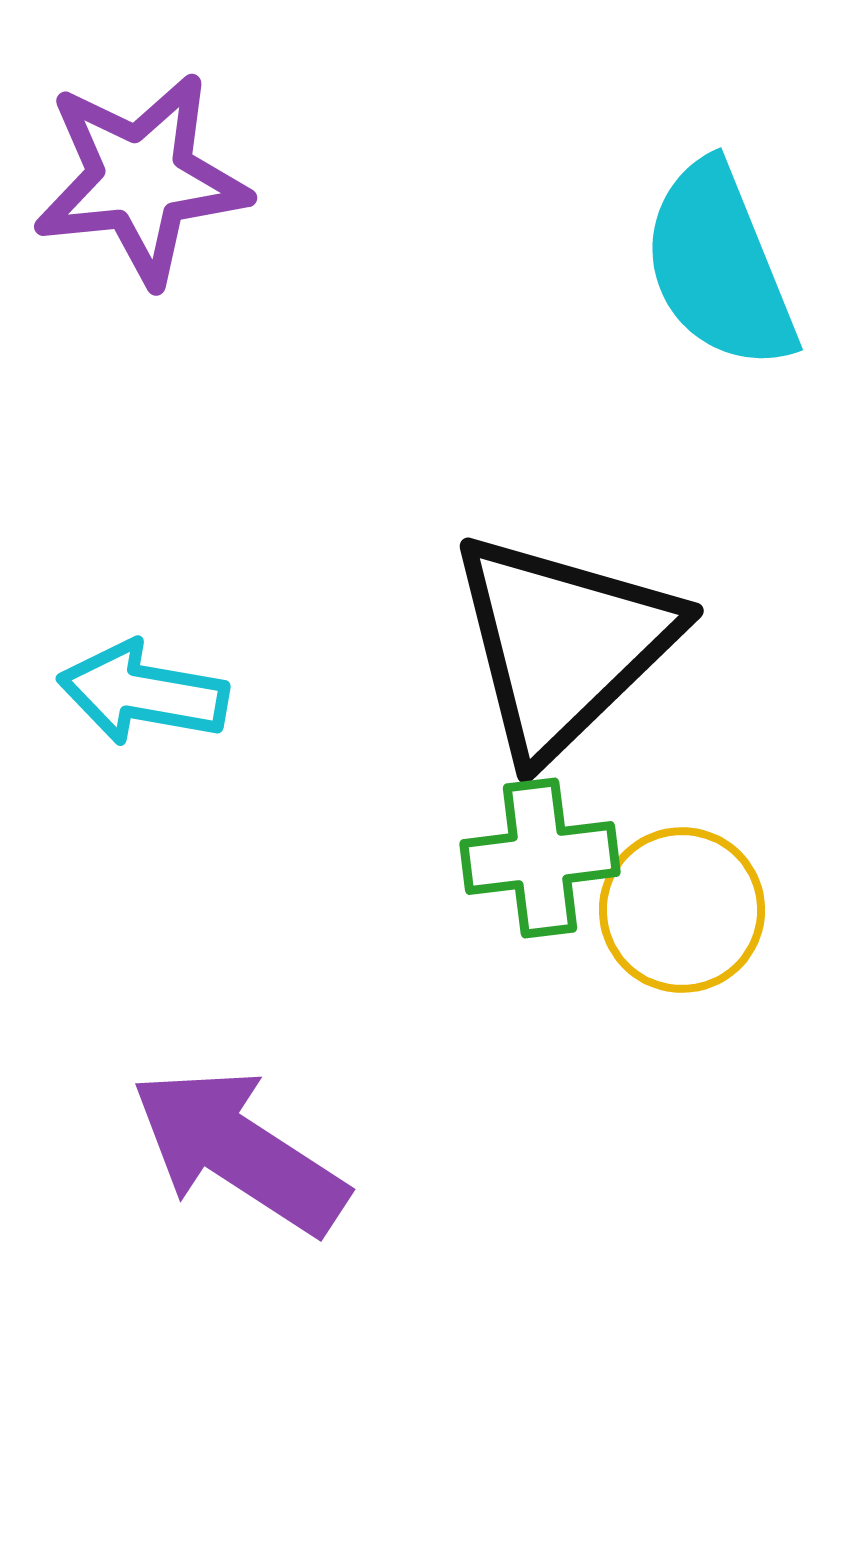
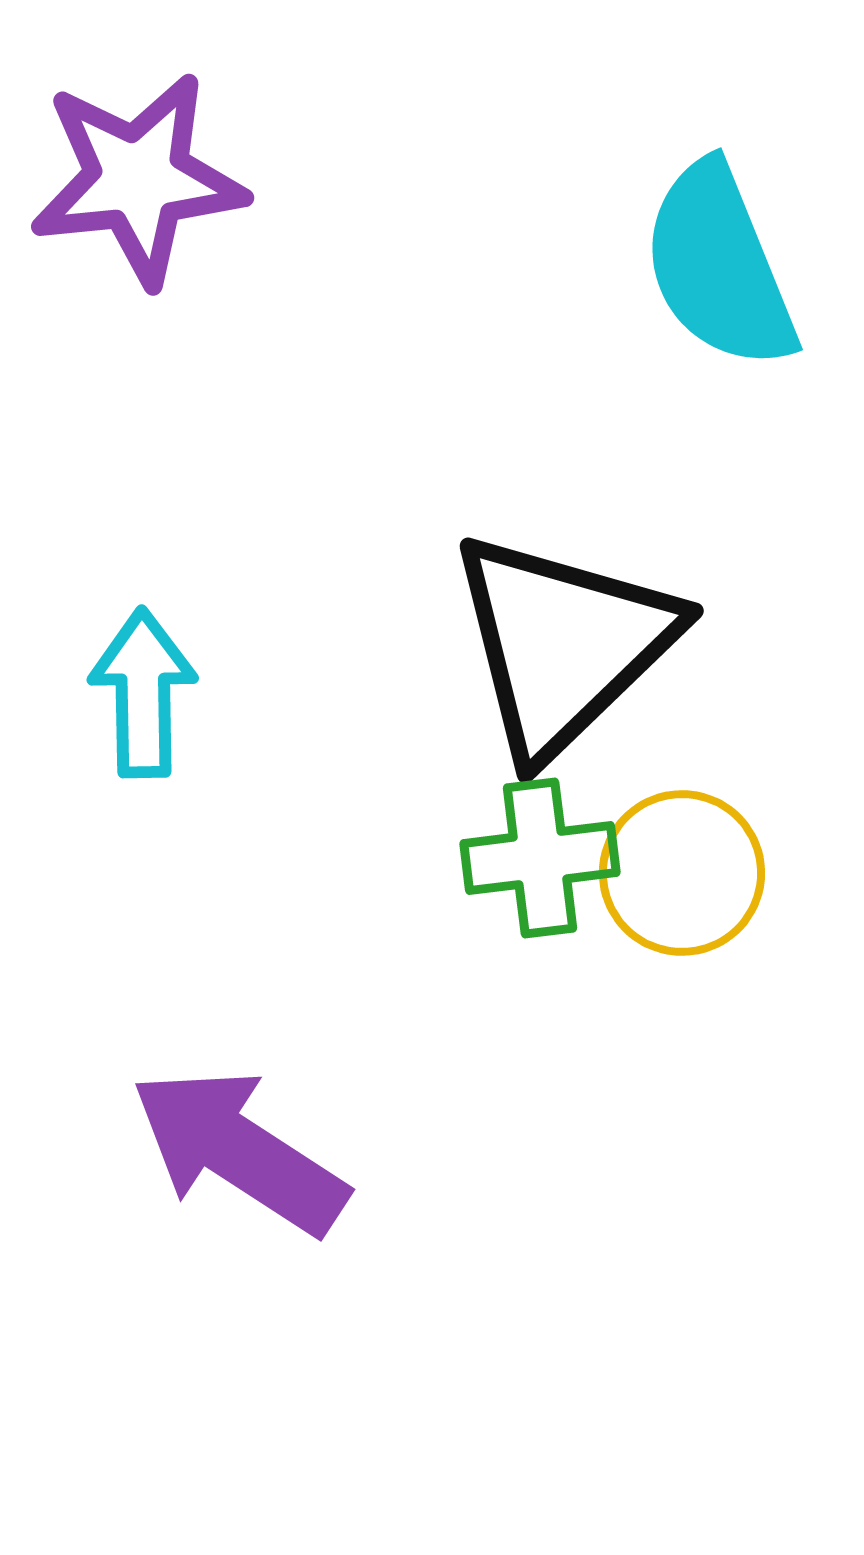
purple star: moved 3 px left
cyan arrow: rotated 79 degrees clockwise
yellow circle: moved 37 px up
